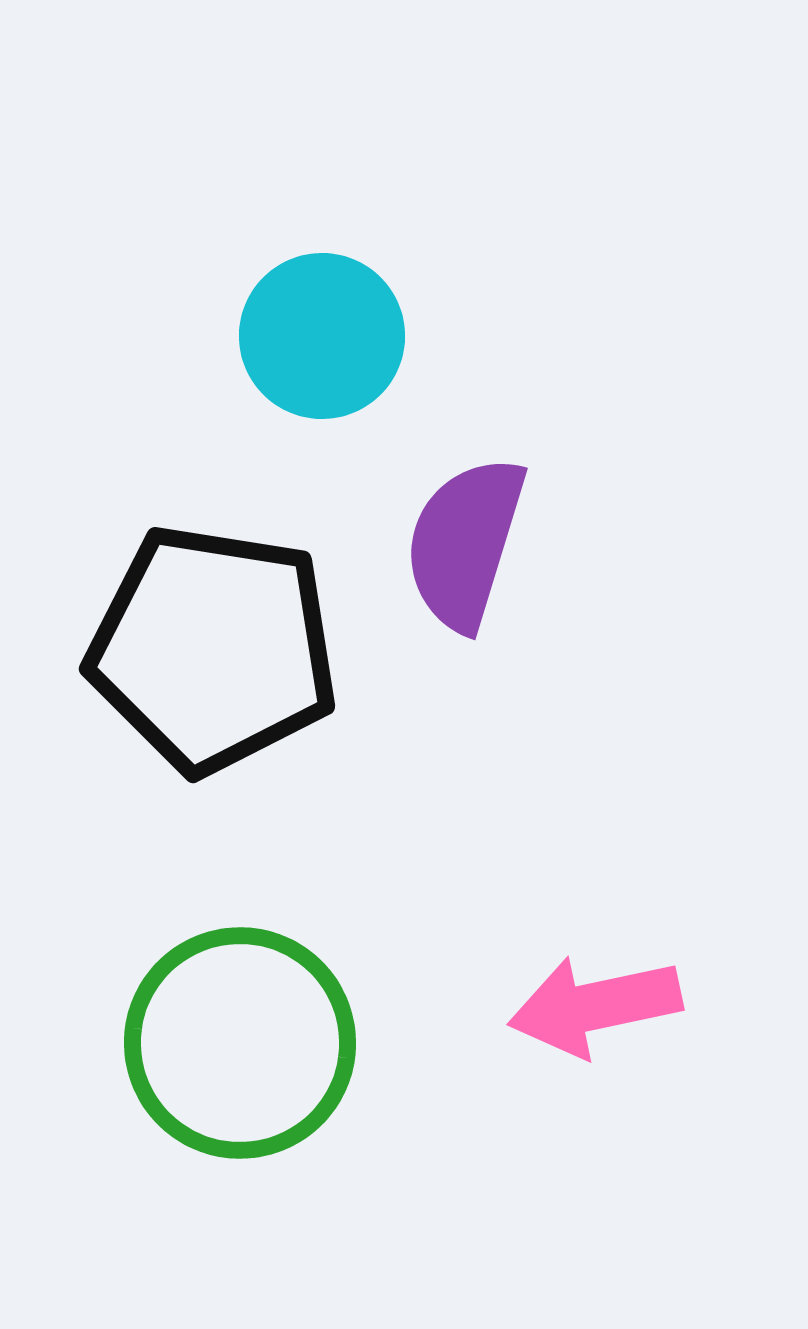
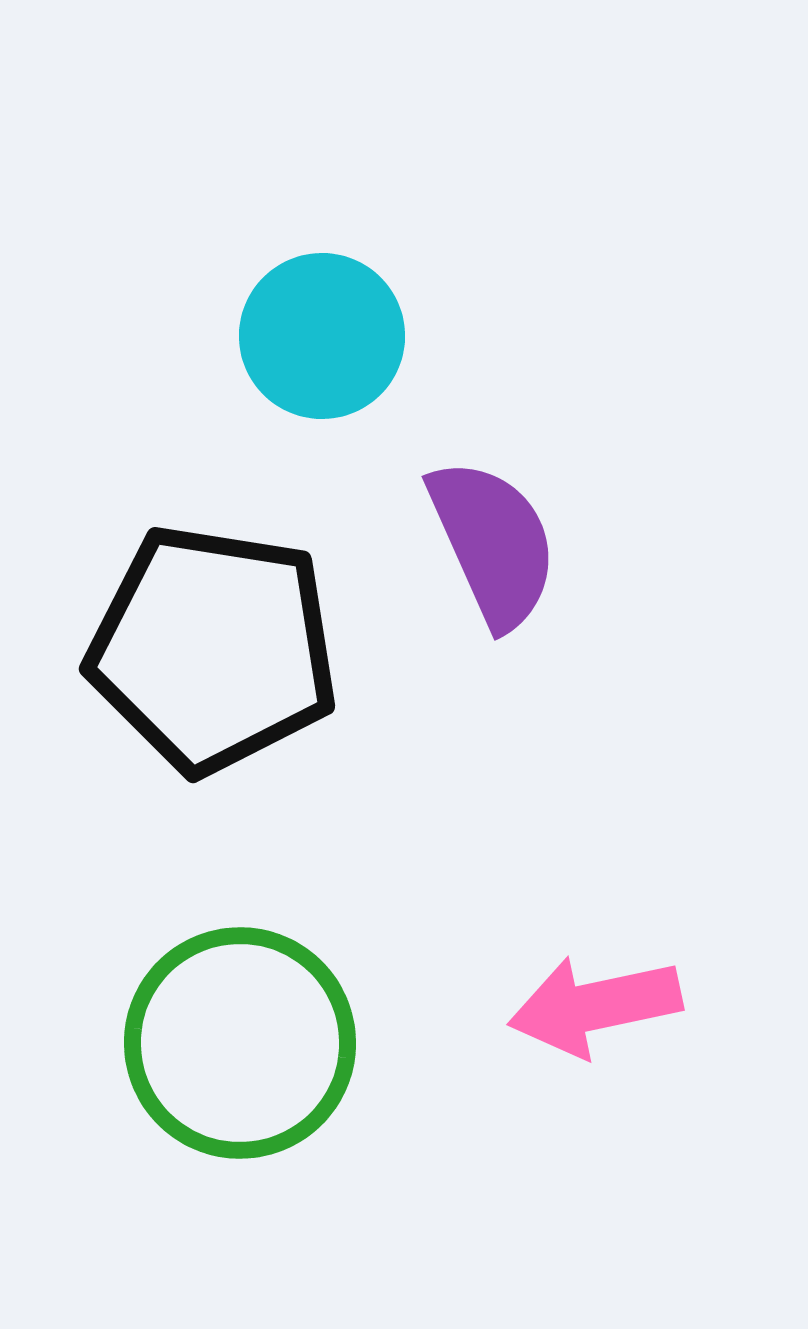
purple semicircle: moved 28 px right; rotated 139 degrees clockwise
